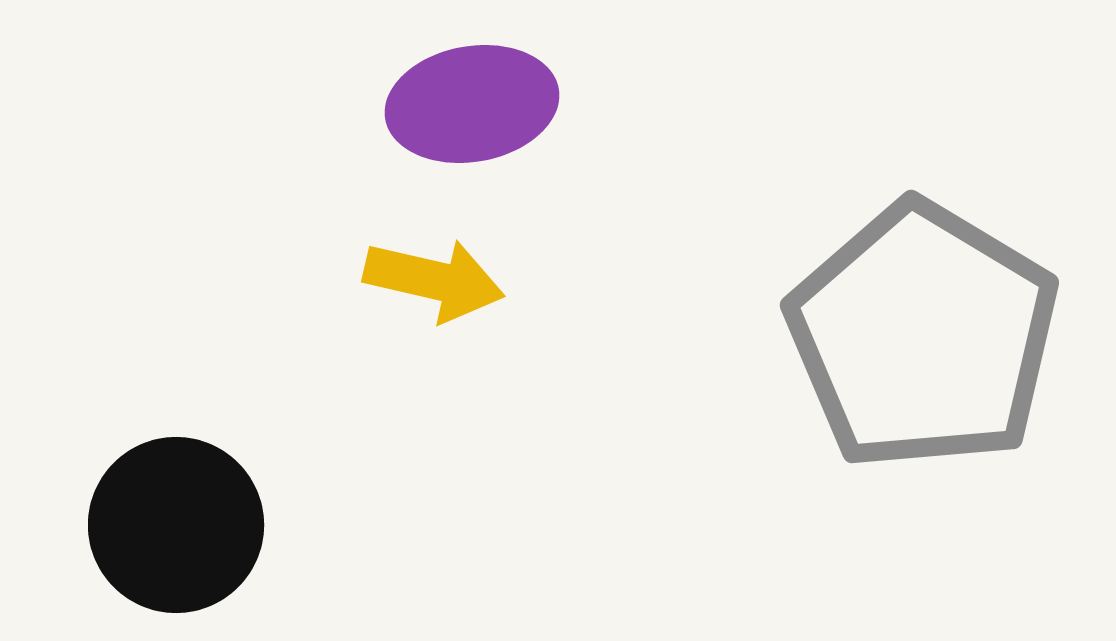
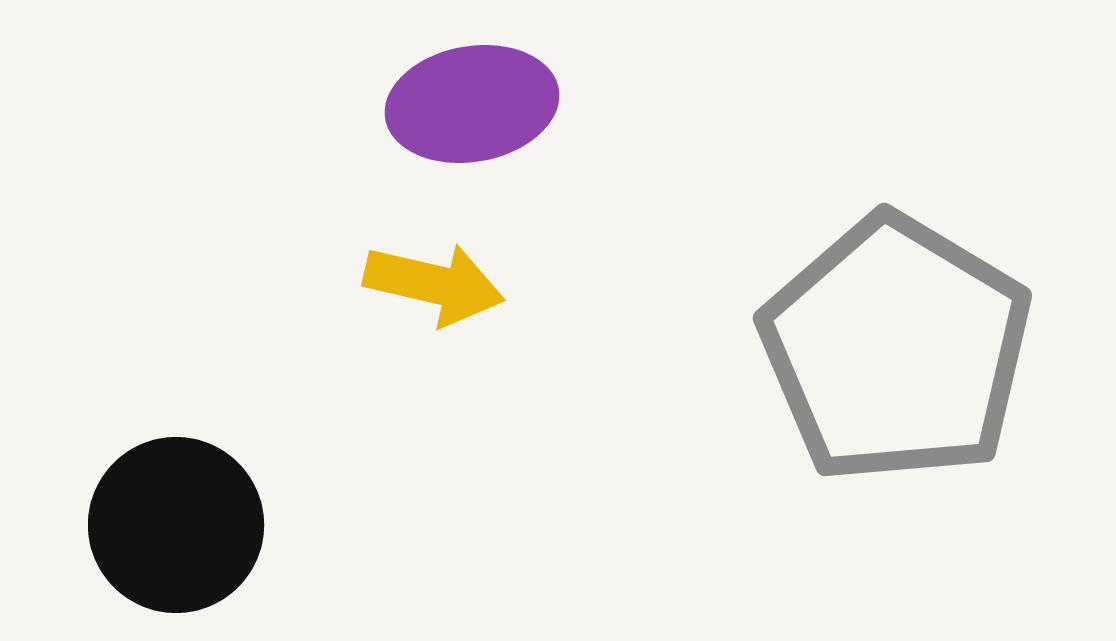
yellow arrow: moved 4 px down
gray pentagon: moved 27 px left, 13 px down
